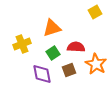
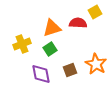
red semicircle: moved 2 px right, 24 px up
green square: moved 3 px left, 4 px up
brown square: moved 1 px right
purple diamond: moved 1 px left
